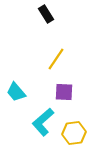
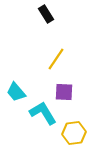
cyan L-shape: moved 9 px up; rotated 100 degrees clockwise
